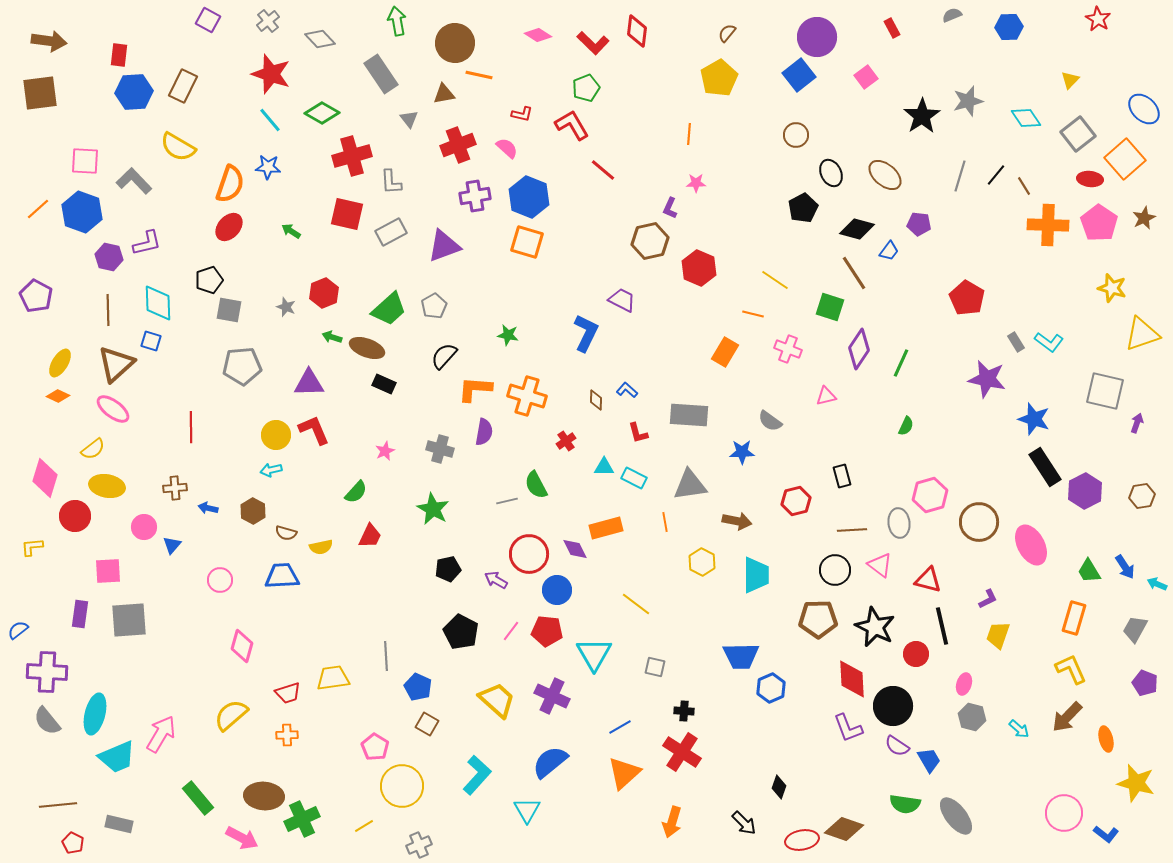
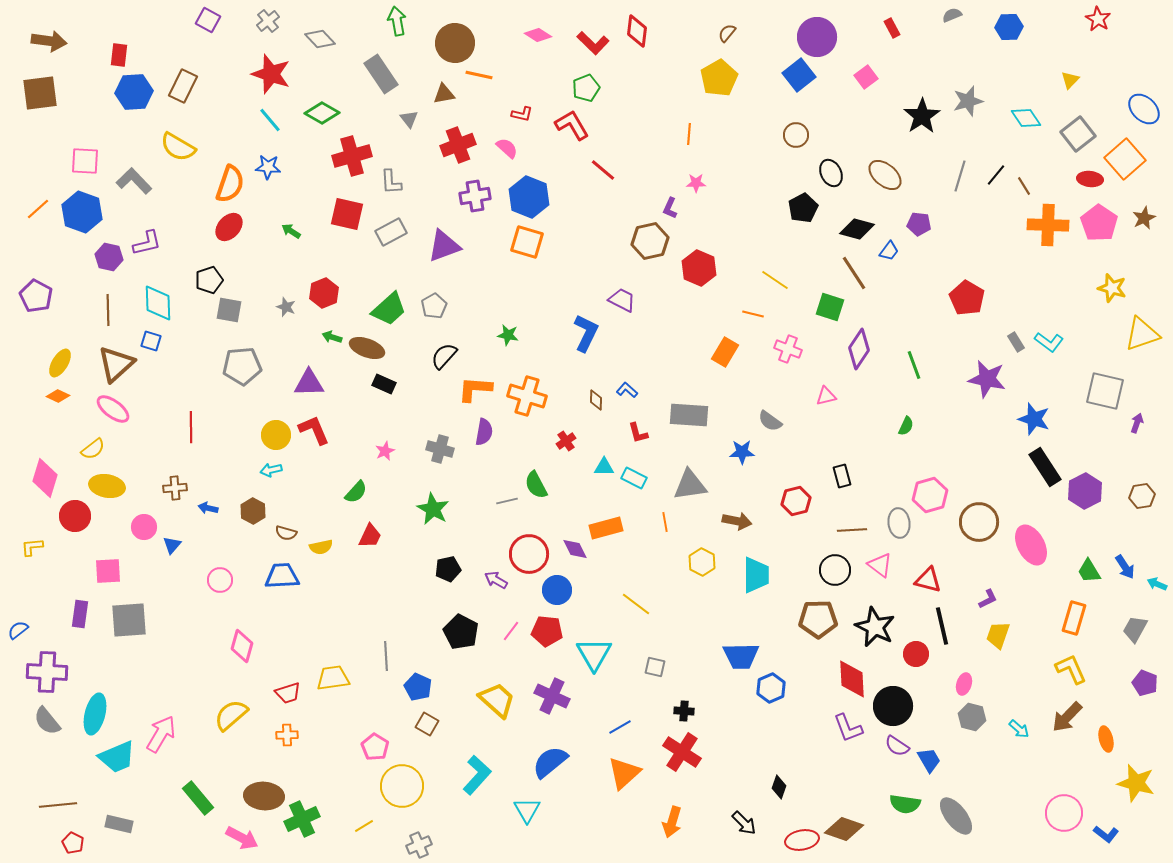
green line at (901, 363): moved 13 px right, 2 px down; rotated 44 degrees counterclockwise
